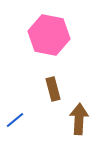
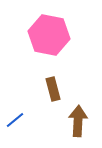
brown arrow: moved 1 px left, 2 px down
